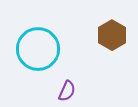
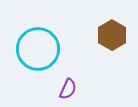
purple semicircle: moved 1 px right, 2 px up
